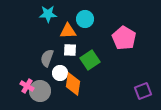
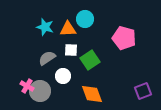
cyan star: moved 3 px left, 13 px down; rotated 18 degrees clockwise
orange triangle: moved 2 px up
pink pentagon: rotated 15 degrees counterclockwise
white square: moved 1 px right
gray semicircle: rotated 36 degrees clockwise
white circle: moved 3 px right, 3 px down
orange diamond: moved 19 px right, 10 px down; rotated 30 degrees counterclockwise
